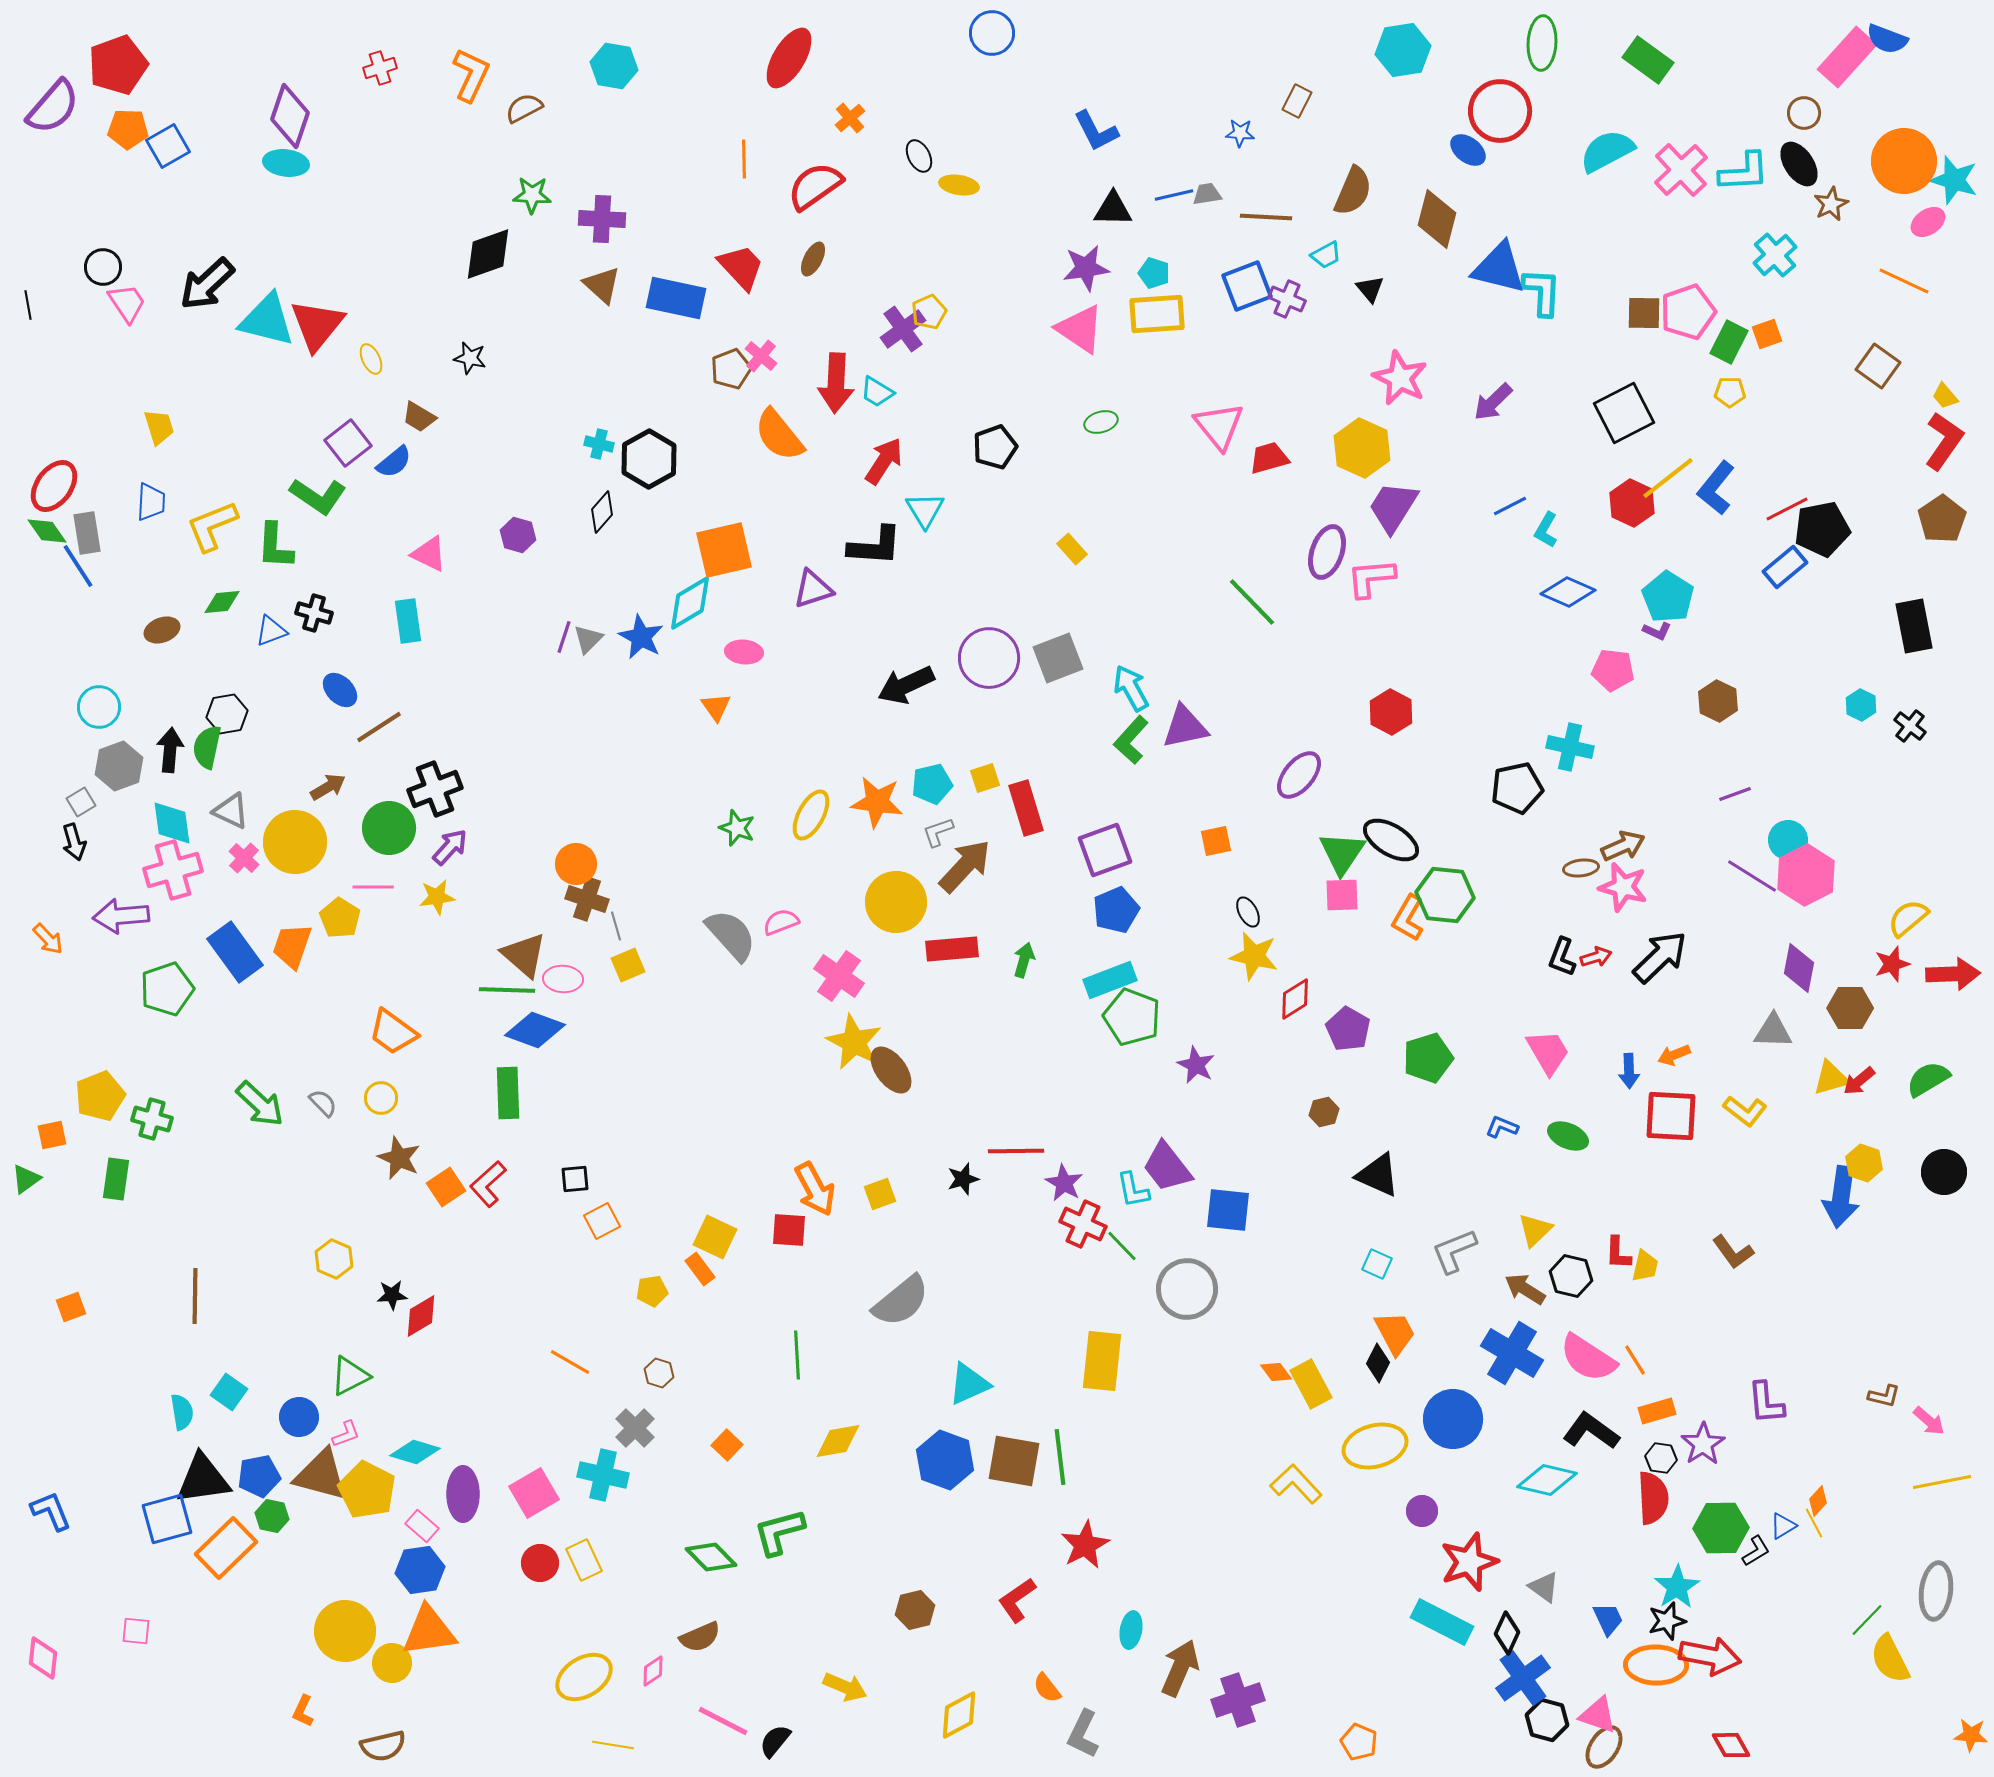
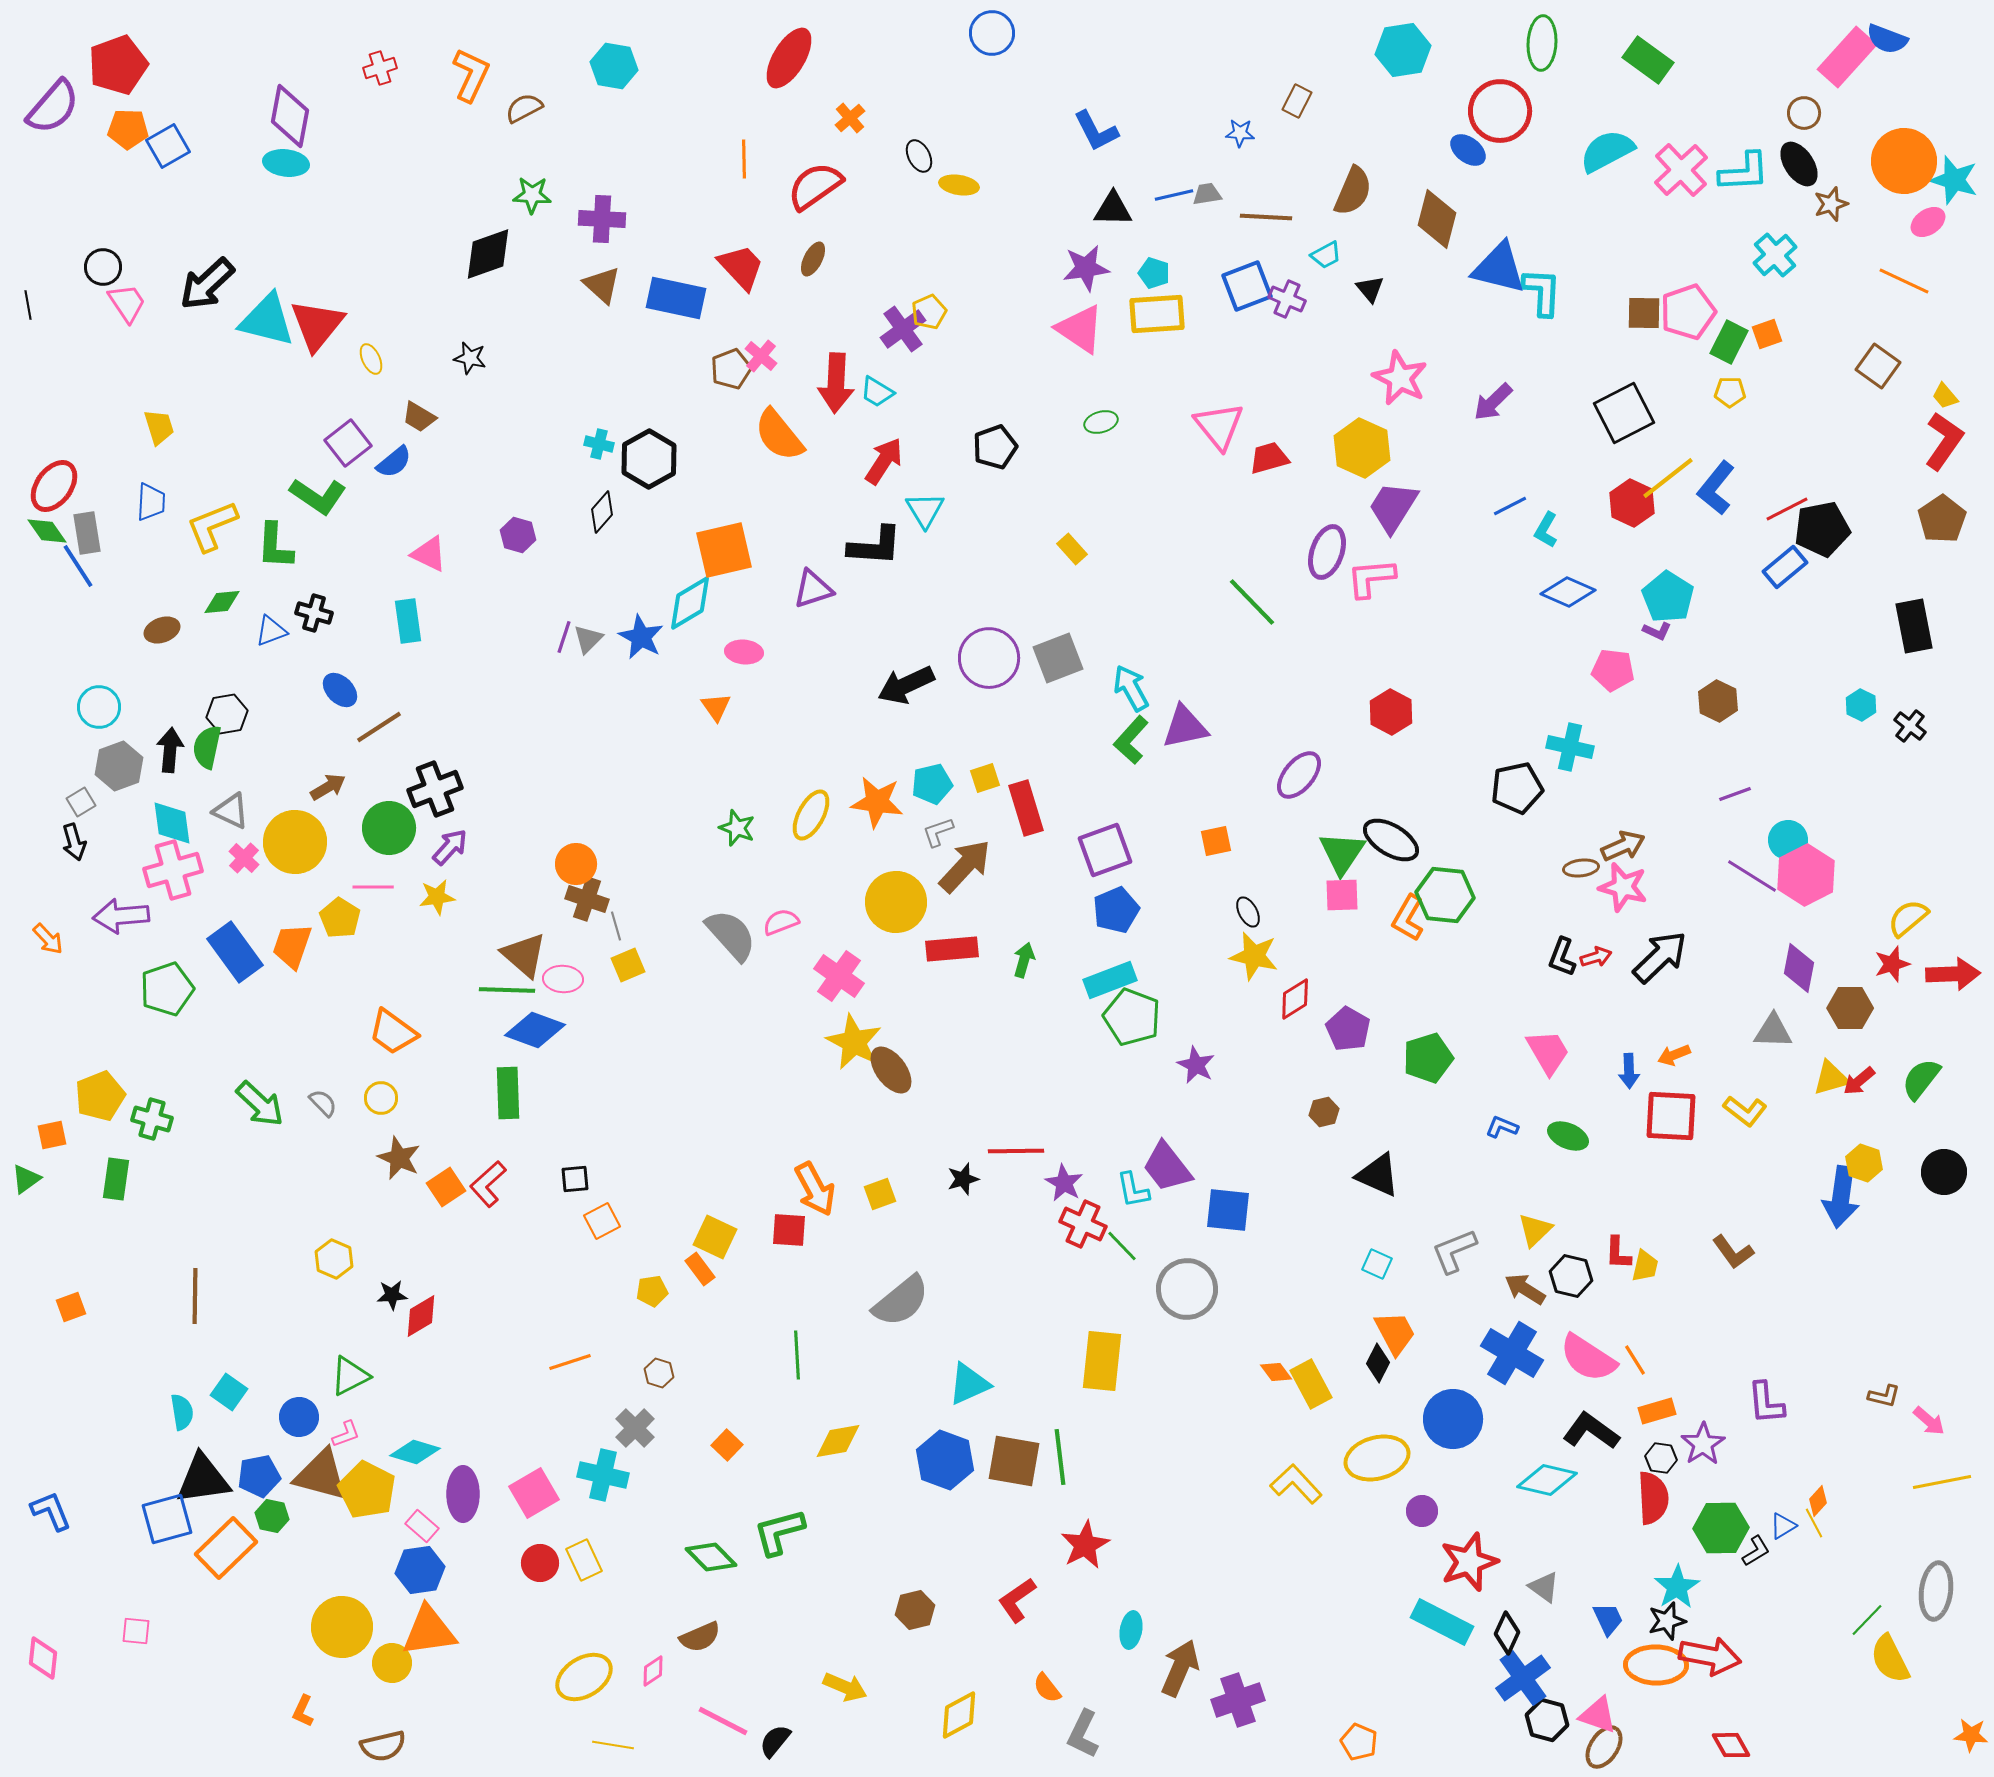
purple diamond at (290, 116): rotated 8 degrees counterclockwise
brown star at (1831, 204): rotated 8 degrees clockwise
green semicircle at (1928, 1079): moved 7 px left; rotated 21 degrees counterclockwise
orange line at (570, 1362): rotated 48 degrees counterclockwise
yellow ellipse at (1375, 1446): moved 2 px right, 12 px down
yellow circle at (345, 1631): moved 3 px left, 4 px up
